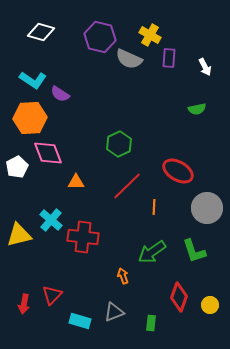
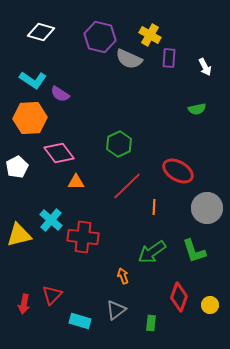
pink diamond: moved 11 px right; rotated 16 degrees counterclockwise
gray triangle: moved 2 px right, 2 px up; rotated 15 degrees counterclockwise
